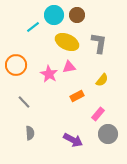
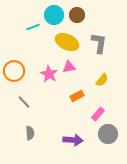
cyan line: rotated 16 degrees clockwise
orange circle: moved 2 px left, 6 px down
purple arrow: rotated 24 degrees counterclockwise
